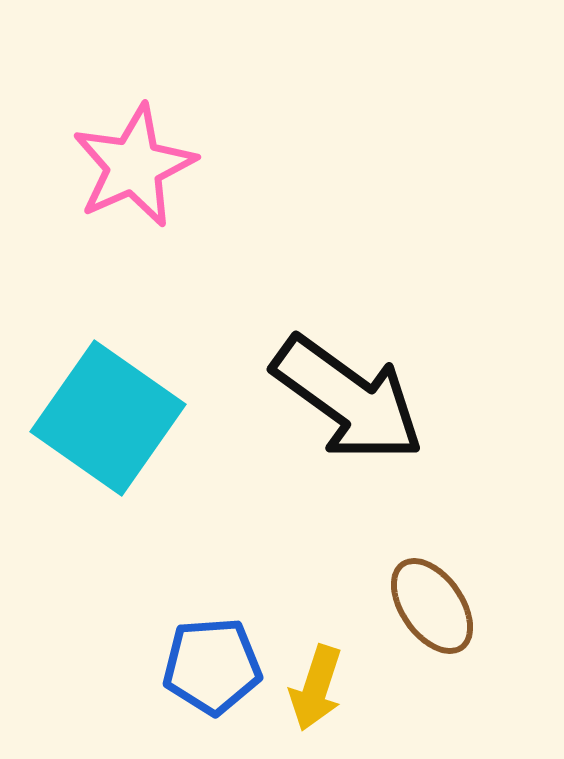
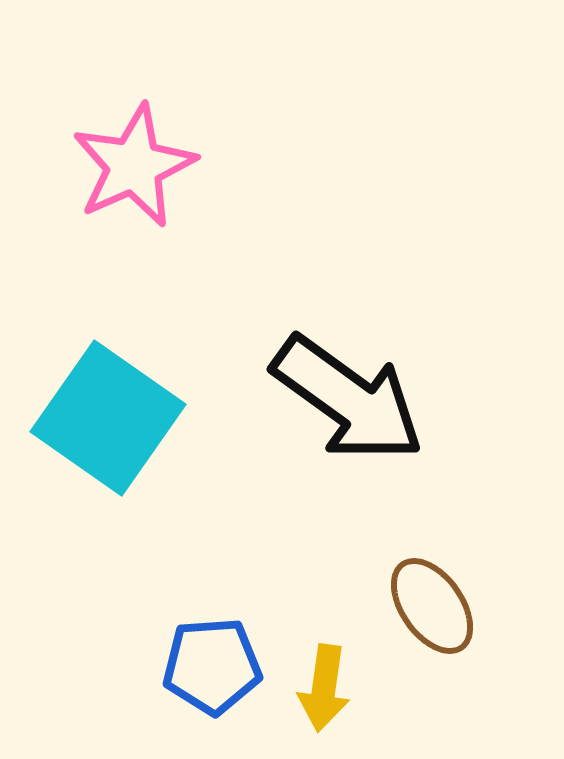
yellow arrow: moved 8 px right; rotated 10 degrees counterclockwise
